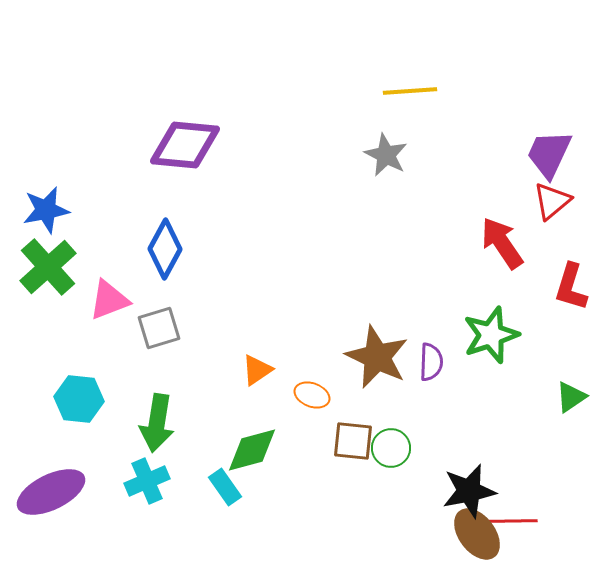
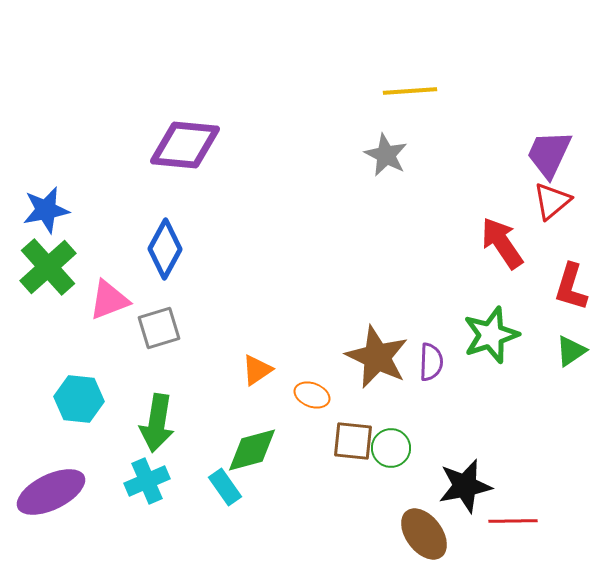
green triangle: moved 46 px up
black star: moved 4 px left, 5 px up
brown ellipse: moved 53 px left
